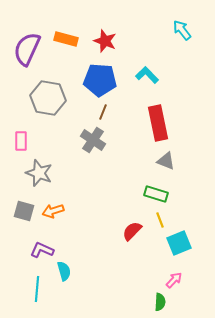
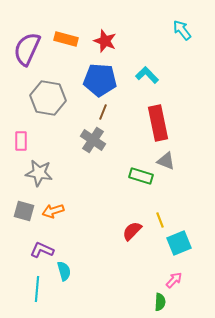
gray star: rotated 12 degrees counterclockwise
green rectangle: moved 15 px left, 18 px up
